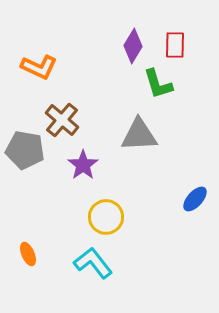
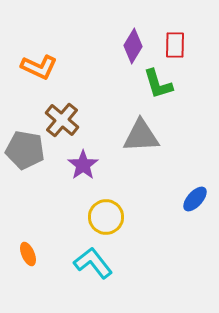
gray triangle: moved 2 px right, 1 px down
